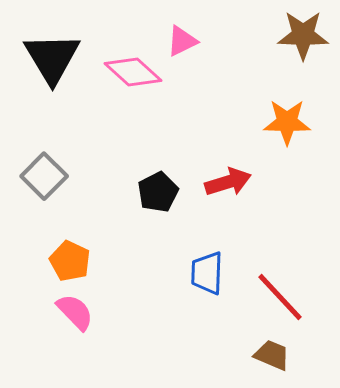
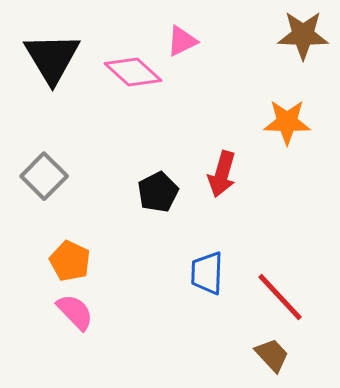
red arrow: moved 6 px left, 8 px up; rotated 123 degrees clockwise
brown trapezoid: rotated 24 degrees clockwise
